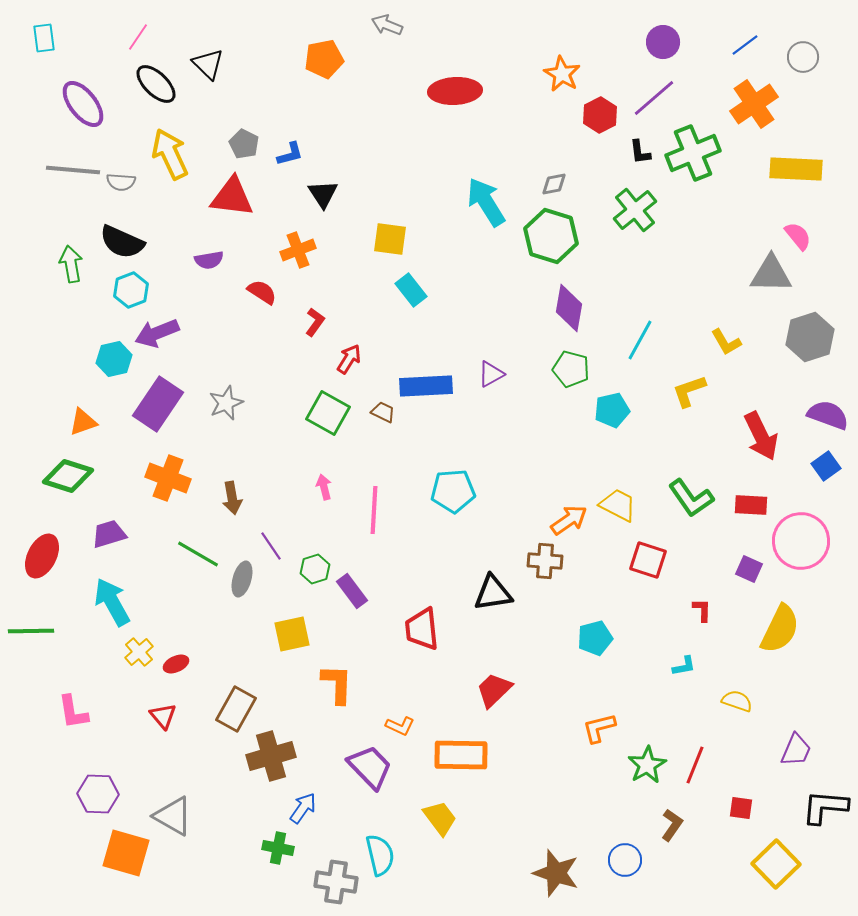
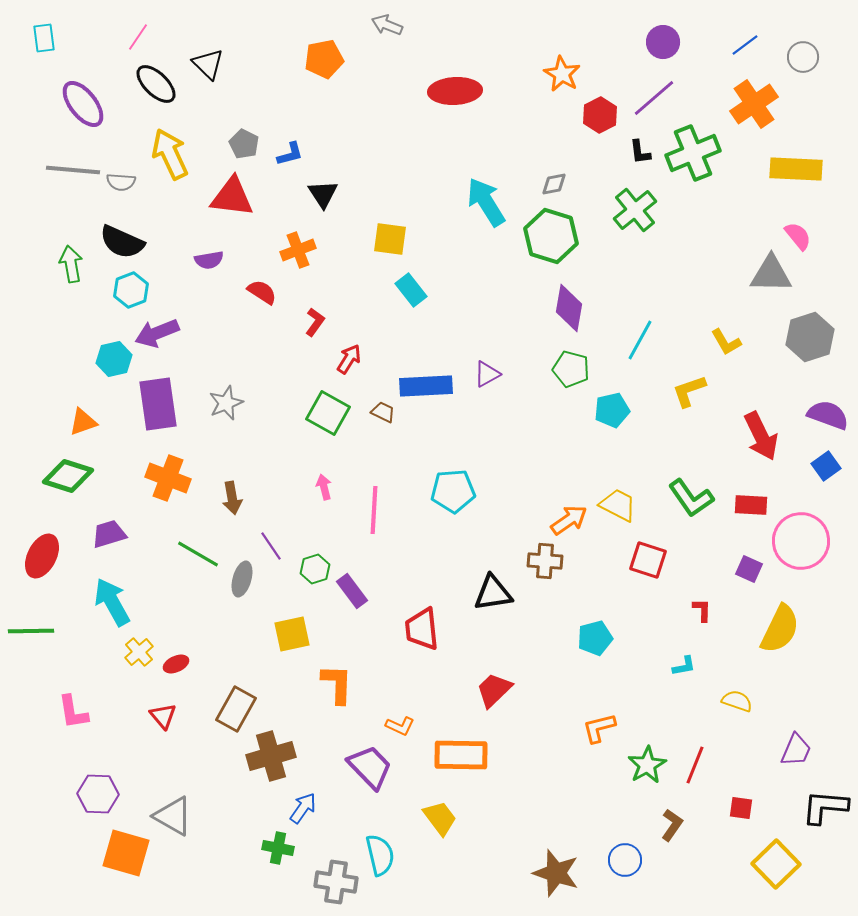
purple triangle at (491, 374): moved 4 px left
purple rectangle at (158, 404): rotated 42 degrees counterclockwise
